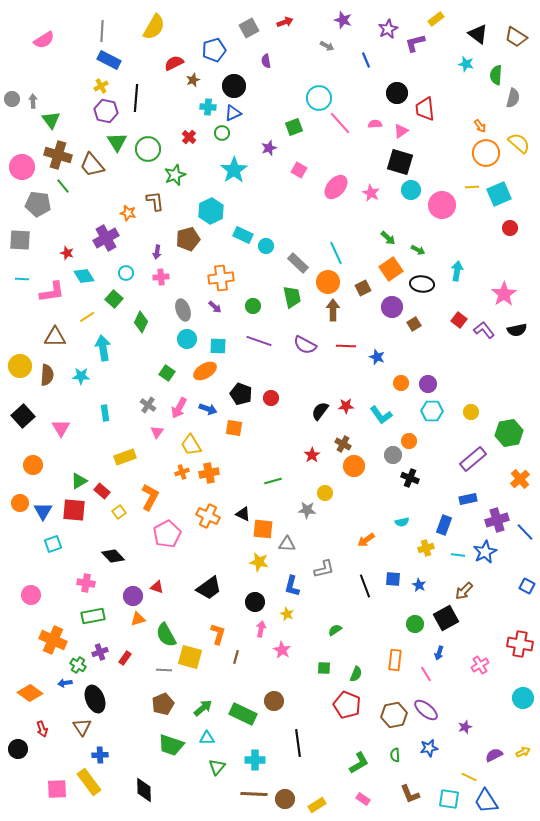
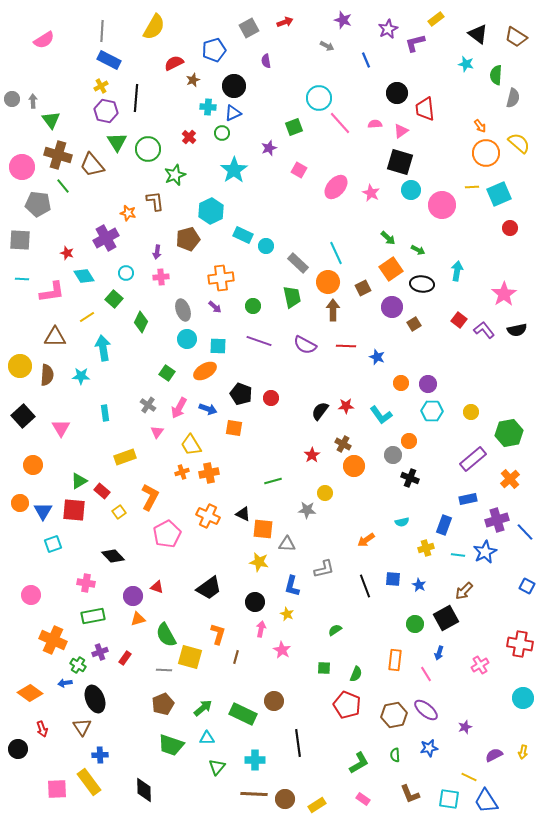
orange cross at (520, 479): moved 10 px left
yellow arrow at (523, 752): rotated 128 degrees clockwise
